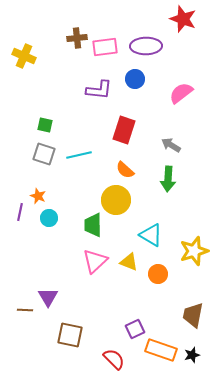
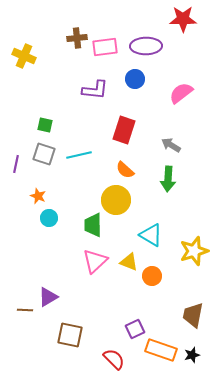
red star: rotated 20 degrees counterclockwise
purple L-shape: moved 4 px left
purple line: moved 4 px left, 48 px up
orange circle: moved 6 px left, 2 px down
purple triangle: rotated 30 degrees clockwise
